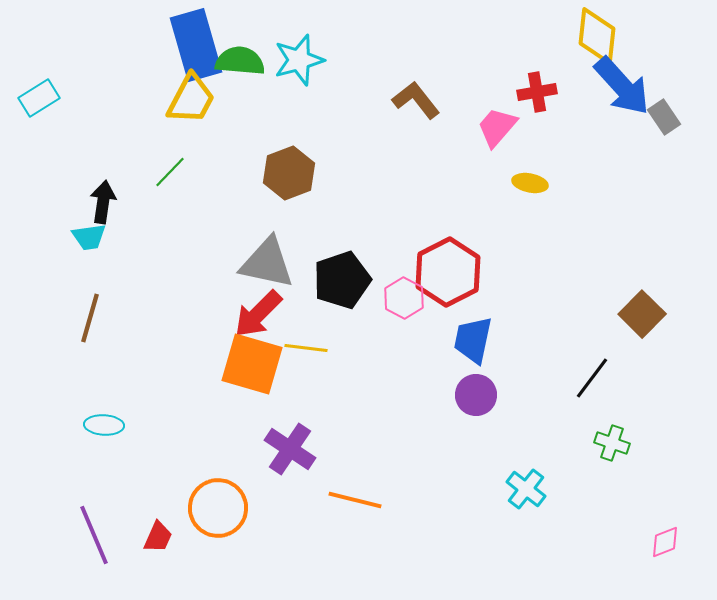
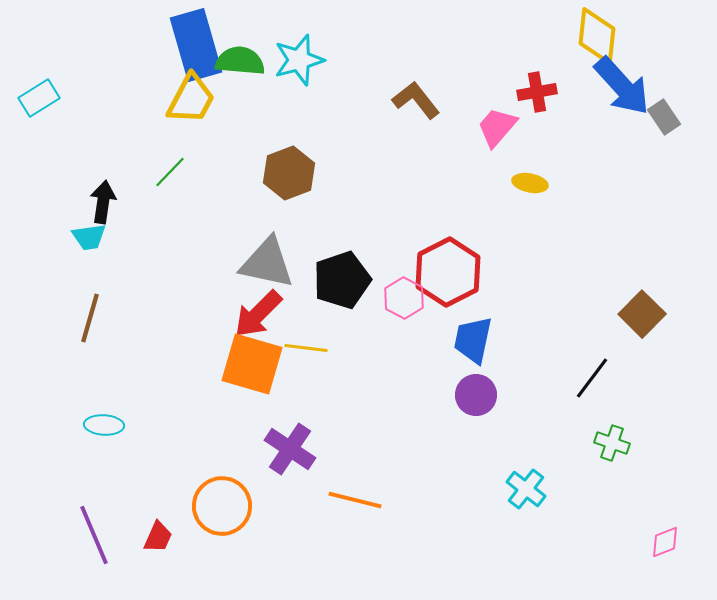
orange circle: moved 4 px right, 2 px up
